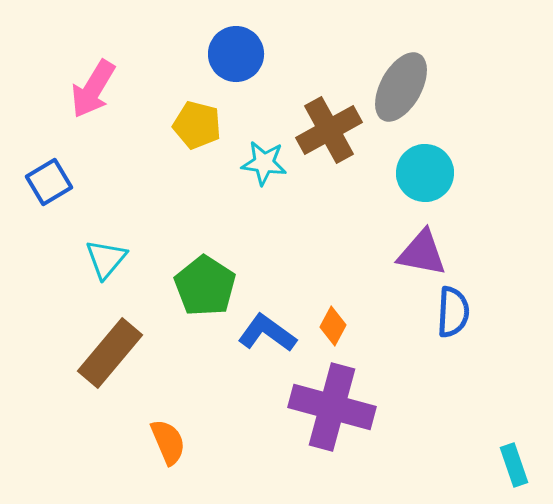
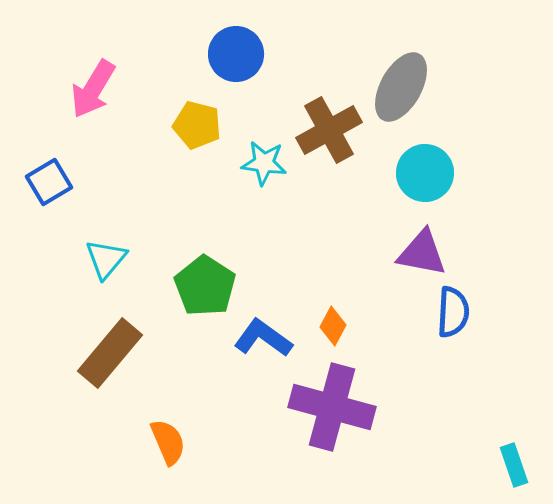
blue L-shape: moved 4 px left, 5 px down
